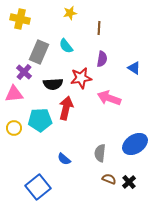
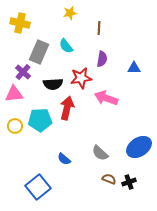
yellow cross: moved 4 px down
blue triangle: rotated 32 degrees counterclockwise
purple cross: moved 1 px left
pink arrow: moved 3 px left
red arrow: moved 1 px right
yellow circle: moved 1 px right, 2 px up
blue ellipse: moved 4 px right, 3 px down
gray semicircle: rotated 54 degrees counterclockwise
black cross: rotated 24 degrees clockwise
